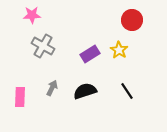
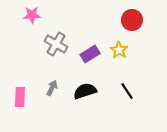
gray cross: moved 13 px right, 2 px up
